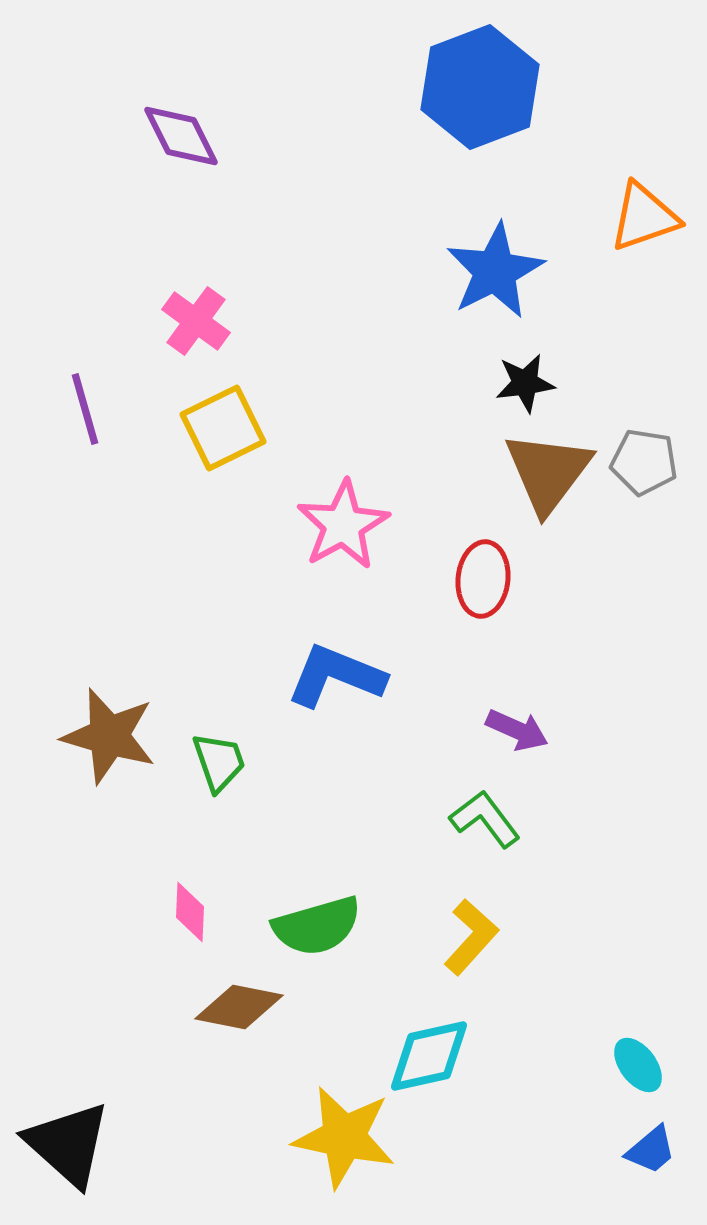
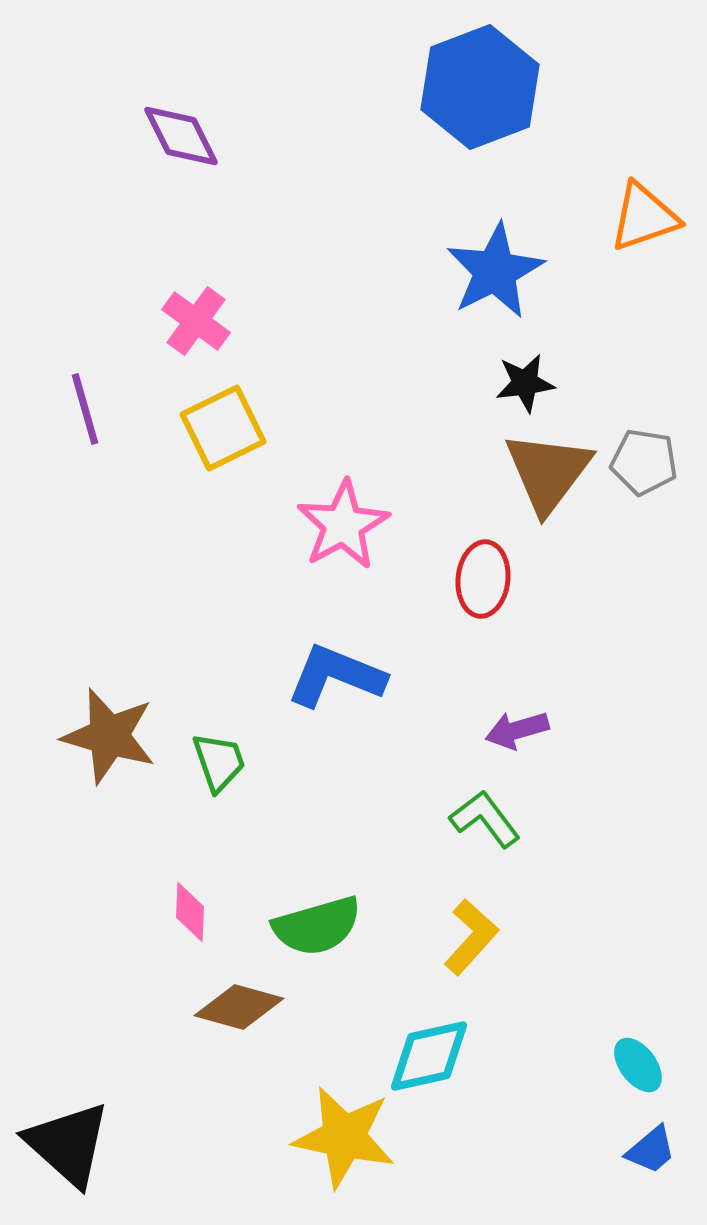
purple arrow: rotated 140 degrees clockwise
brown diamond: rotated 4 degrees clockwise
